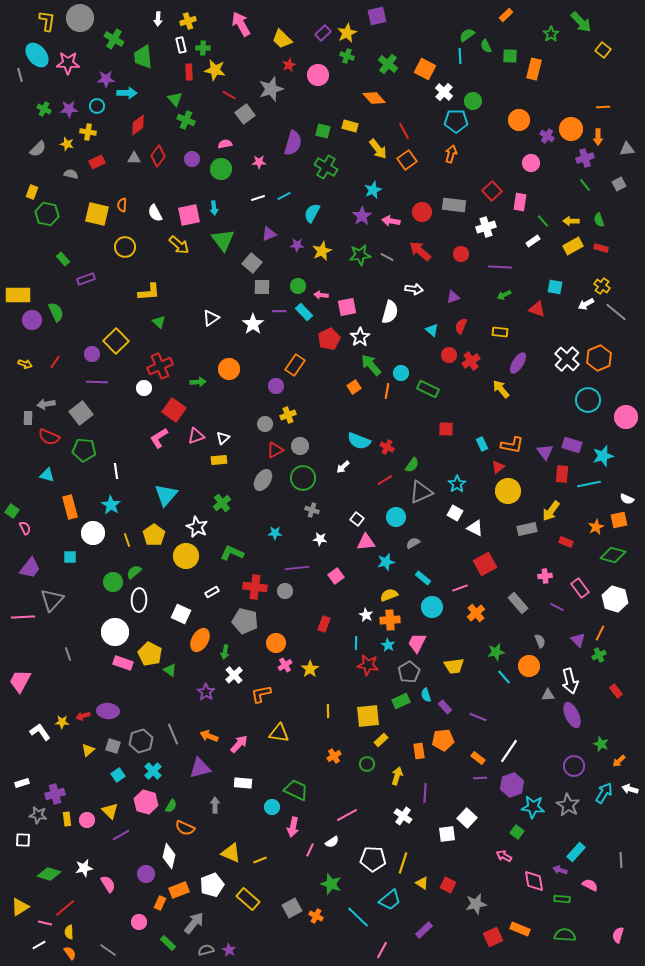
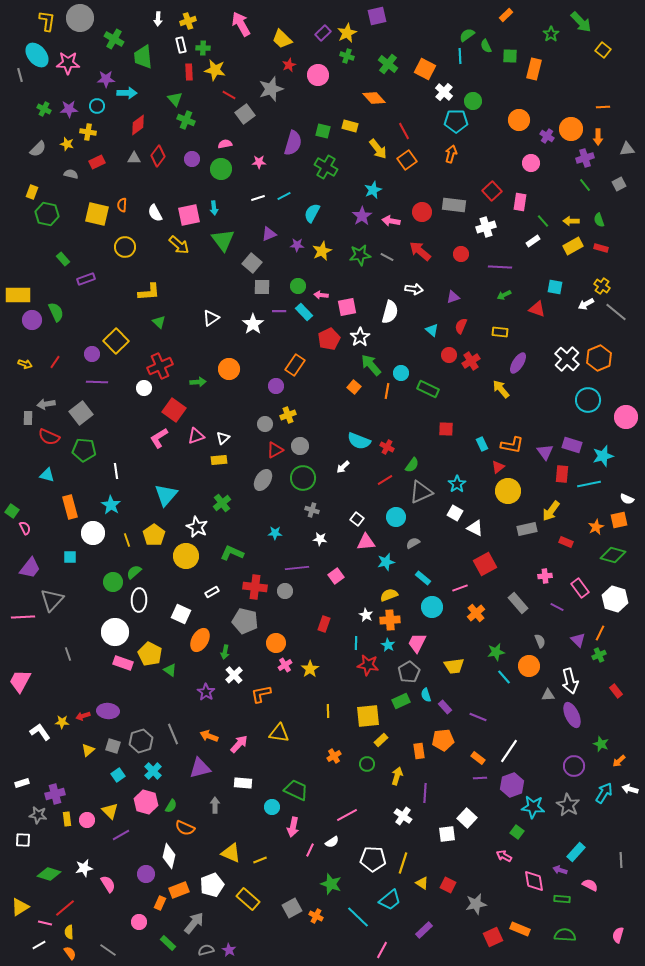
orange square at (354, 387): rotated 16 degrees counterclockwise
